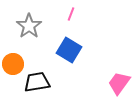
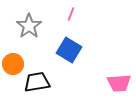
pink trapezoid: rotated 130 degrees counterclockwise
